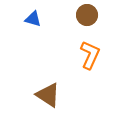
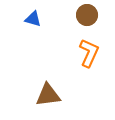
orange L-shape: moved 1 px left, 2 px up
brown triangle: rotated 40 degrees counterclockwise
